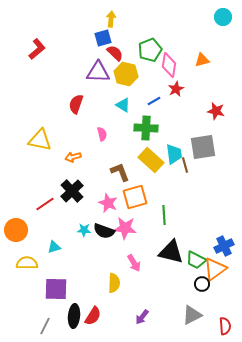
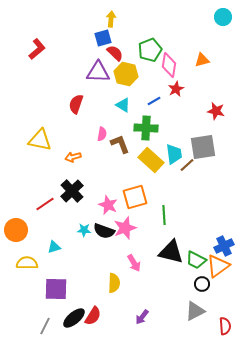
pink semicircle at (102, 134): rotated 24 degrees clockwise
brown line at (185, 165): moved 2 px right; rotated 63 degrees clockwise
brown L-shape at (120, 172): moved 28 px up
pink star at (108, 203): moved 2 px down
pink star at (125, 228): rotated 25 degrees counterclockwise
orange triangle at (215, 269): moved 3 px right, 3 px up
gray triangle at (192, 315): moved 3 px right, 4 px up
black ellipse at (74, 316): moved 2 px down; rotated 45 degrees clockwise
